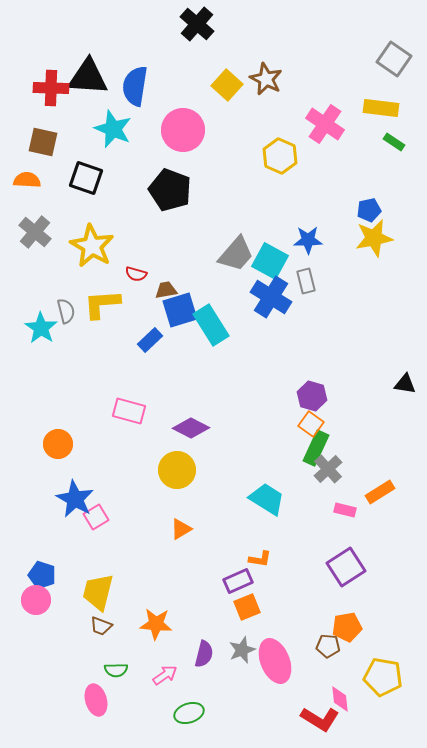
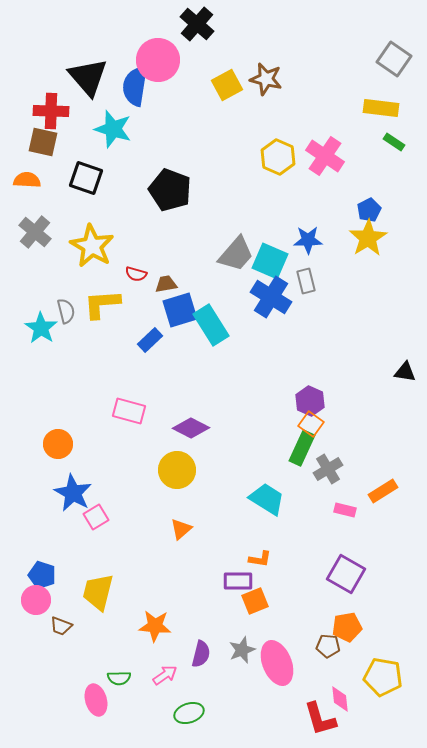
black triangle at (88, 77): rotated 45 degrees clockwise
brown star at (266, 79): rotated 12 degrees counterclockwise
yellow square at (227, 85): rotated 20 degrees clockwise
red cross at (51, 88): moved 23 px down
pink cross at (325, 124): moved 32 px down
cyan star at (113, 129): rotated 6 degrees counterclockwise
pink circle at (183, 130): moved 25 px left, 70 px up
yellow hexagon at (280, 156): moved 2 px left, 1 px down
blue pentagon at (369, 210): rotated 15 degrees counterclockwise
yellow star at (374, 238): moved 6 px left; rotated 21 degrees counterclockwise
cyan square at (270, 261): rotated 6 degrees counterclockwise
brown trapezoid at (166, 290): moved 6 px up
black triangle at (405, 384): moved 12 px up
purple hexagon at (312, 396): moved 2 px left, 5 px down; rotated 8 degrees clockwise
green rectangle at (316, 448): moved 14 px left
gray cross at (328, 469): rotated 12 degrees clockwise
orange rectangle at (380, 492): moved 3 px right, 1 px up
blue star at (75, 499): moved 2 px left, 6 px up
orange triangle at (181, 529): rotated 10 degrees counterclockwise
purple square at (346, 567): moved 7 px down; rotated 27 degrees counterclockwise
purple rectangle at (238, 581): rotated 24 degrees clockwise
orange square at (247, 607): moved 8 px right, 6 px up
orange star at (156, 624): moved 1 px left, 2 px down
brown trapezoid at (101, 626): moved 40 px left
purple semicircle at (204, 654): moved 3 px left
pink ellipse at (275, 661): moved 2 px right, 2 px down
green semicircle at (116, 670): moved 3 px right, 8 px down
red L-shape at (320, 719): rotated 42 degrees clockwise
